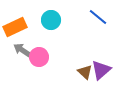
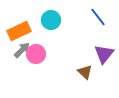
blue line: rotated 12 degrees clockwise
orange rectangle: moved 4 px right, 4 px down
gray arrow: rotated 102 degrees clockwise
pink circle: moved 3 px left, 3 px up
purple triangle: moved 3 px right, 16 px up; rotated 10 degrees counterclockwise
